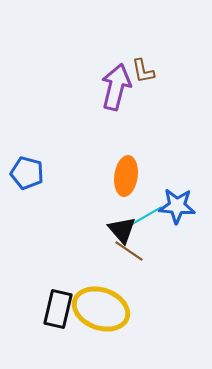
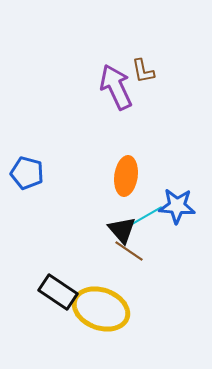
purple arrow: rotated 39 degrees counterclockwise
black rectangle: moved 17 px up; rotated 69 degrees counterclockwise
